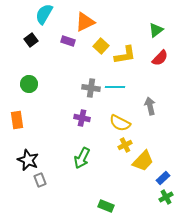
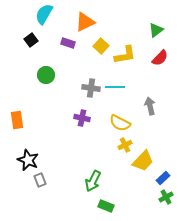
purple rectangle: moved 2 px down
green circle: moved 17 px right, 9 px up
green arrow: moved 11 px right, 23 px down
